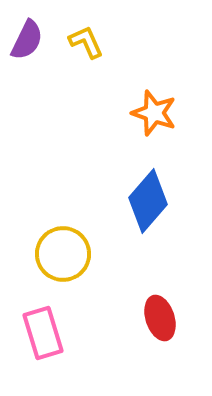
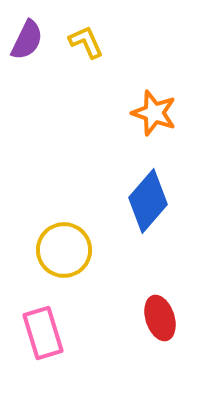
yellow circle: moved 1 px right, 4 px up
